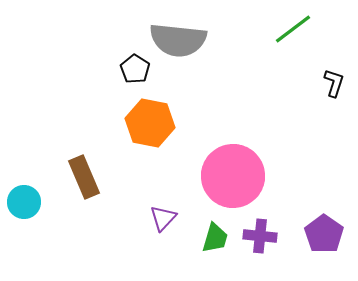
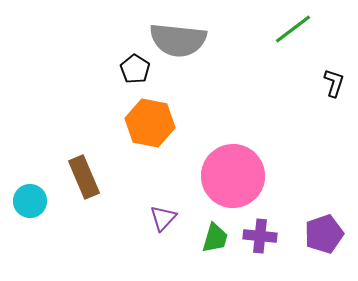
cyan circle: moved 6 px right, 1 px up
purple pentagon: rotated 18 degrees clockwise
